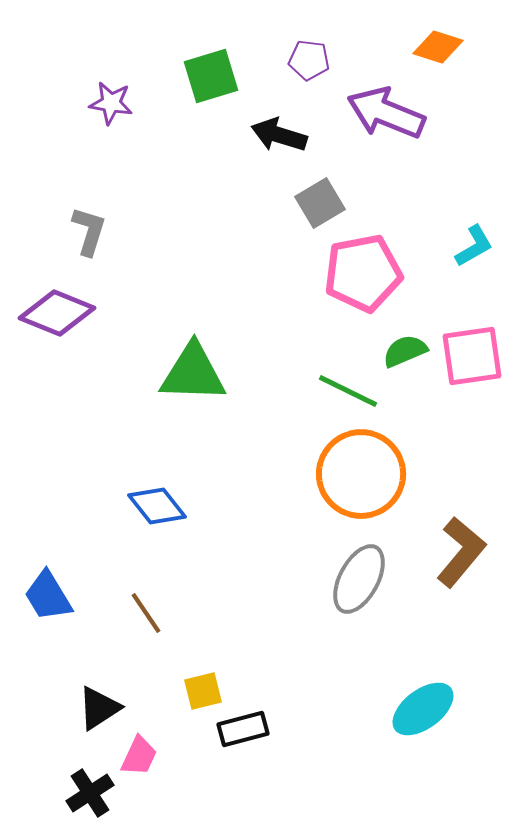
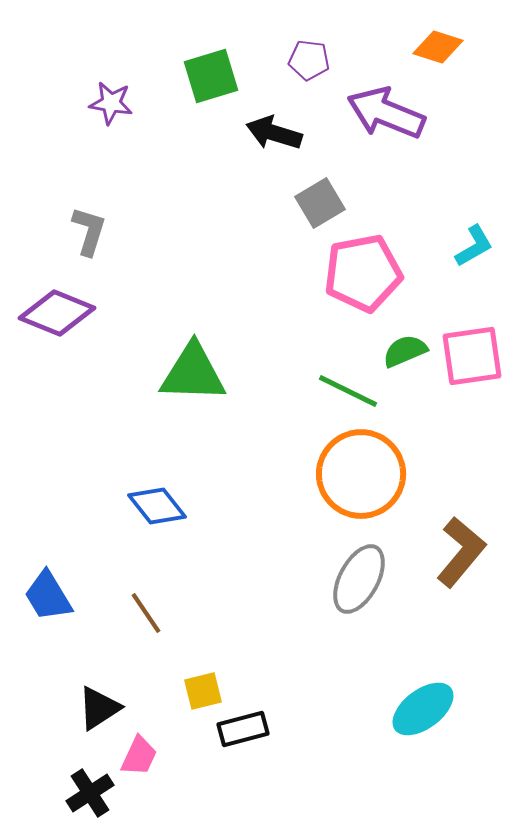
black arrow: moved 5 px left, 2 px up
